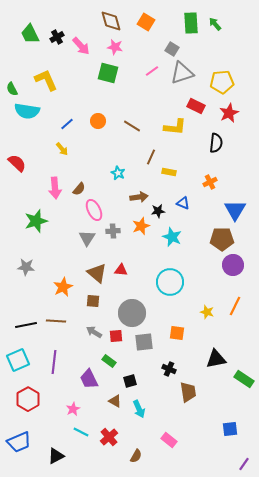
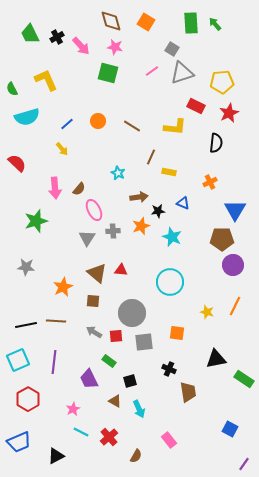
cyan semicircle at (27, 111): moved 6 px down; rotated 25 degrees counterclockwise
blue square at (230, 429): rotated 35 degrees clockwise
pink rectangle at (169, 440): rotated 14 degrees clockwise
